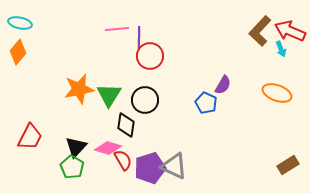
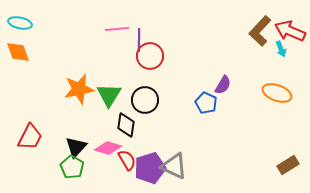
purple line: moved 2 px down
orange diamond: rotated 60 degrees counterclockwise
red semicircle: moved 4 px right
